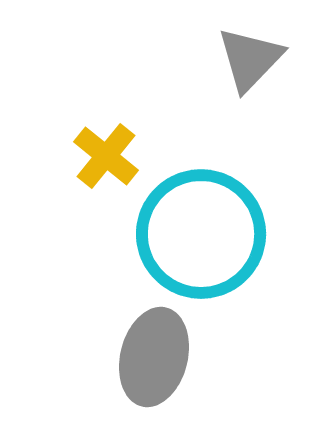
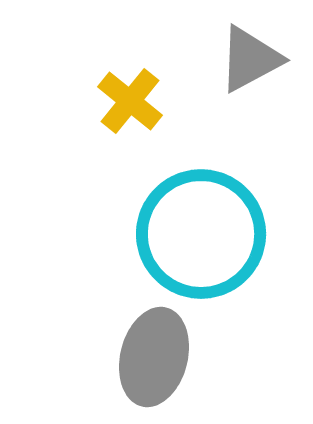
gray triangle: rotated 18 degrees clockwise
yellow cross: moved 24 px right, 55 px up
